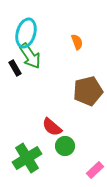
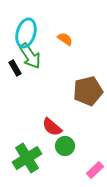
orange semicircle: moved 12 px left, 3 px up; rotated 35 degrees counterclockwise
